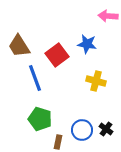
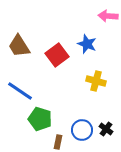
blue star: rotated 12 degrees clockwise
blue line: moved 15 px left, 13 px down; rotated 36 degrees counterclockwise
